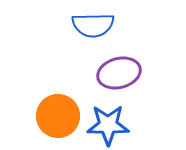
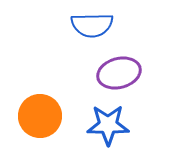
blue semicircle: moved 1 px left
orange circle: moved 18 px left
